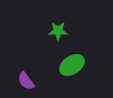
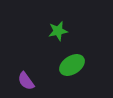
green star: rotated 12 degrees counterclockwise
